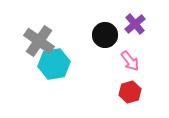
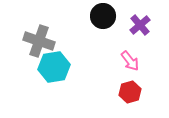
purple cross: moved 5 px right, 1 px down
black circle: moved 2 px left, 19 px up
gray cross: rotated 16 degrees counterclockwise
cyan hexagon: moved 3 px down
